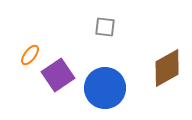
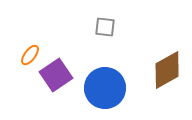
brown diamond: moved 2 px down
purple square: moved 2 px left
